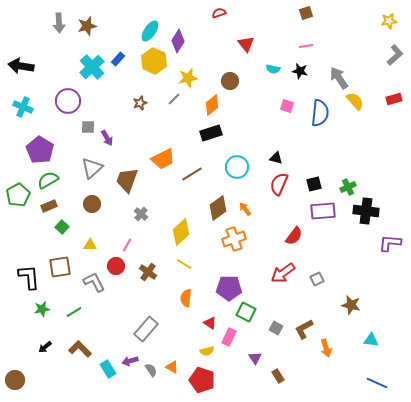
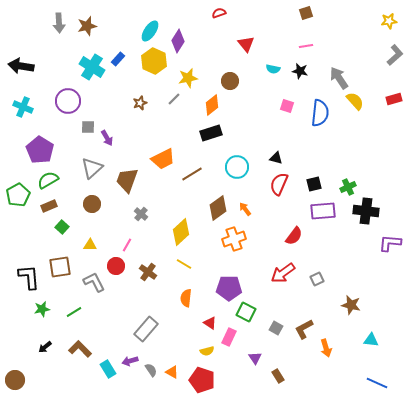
cyan cross at (92, 67): rotated 15 degrees counterclockwise
orange triangle at (172, 367): moved 5 px down
